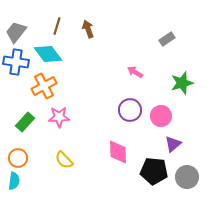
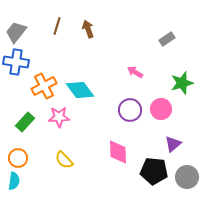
cyan diamond: moved 32 px right, 36 px down
pink circle: moved 7 px up
